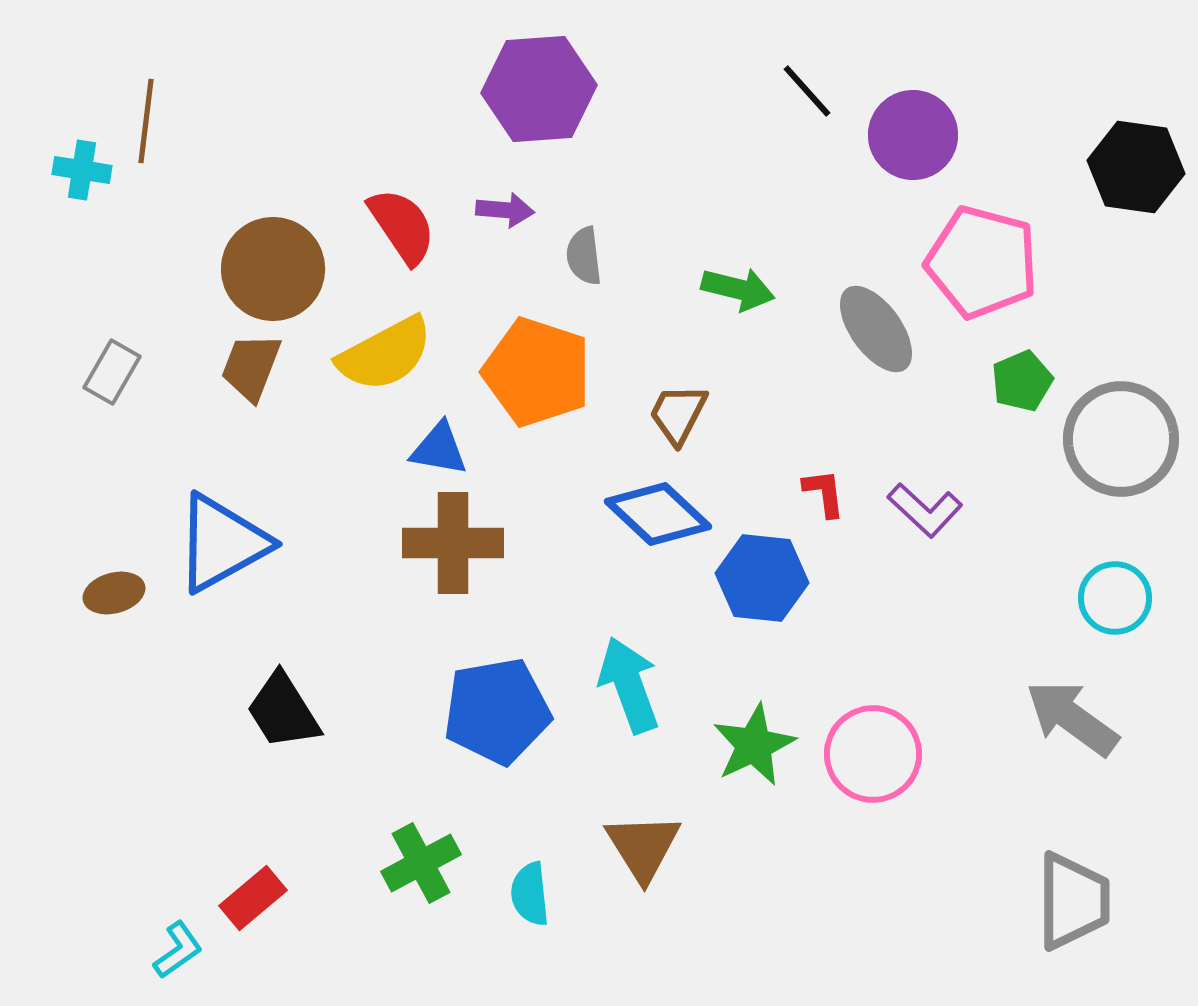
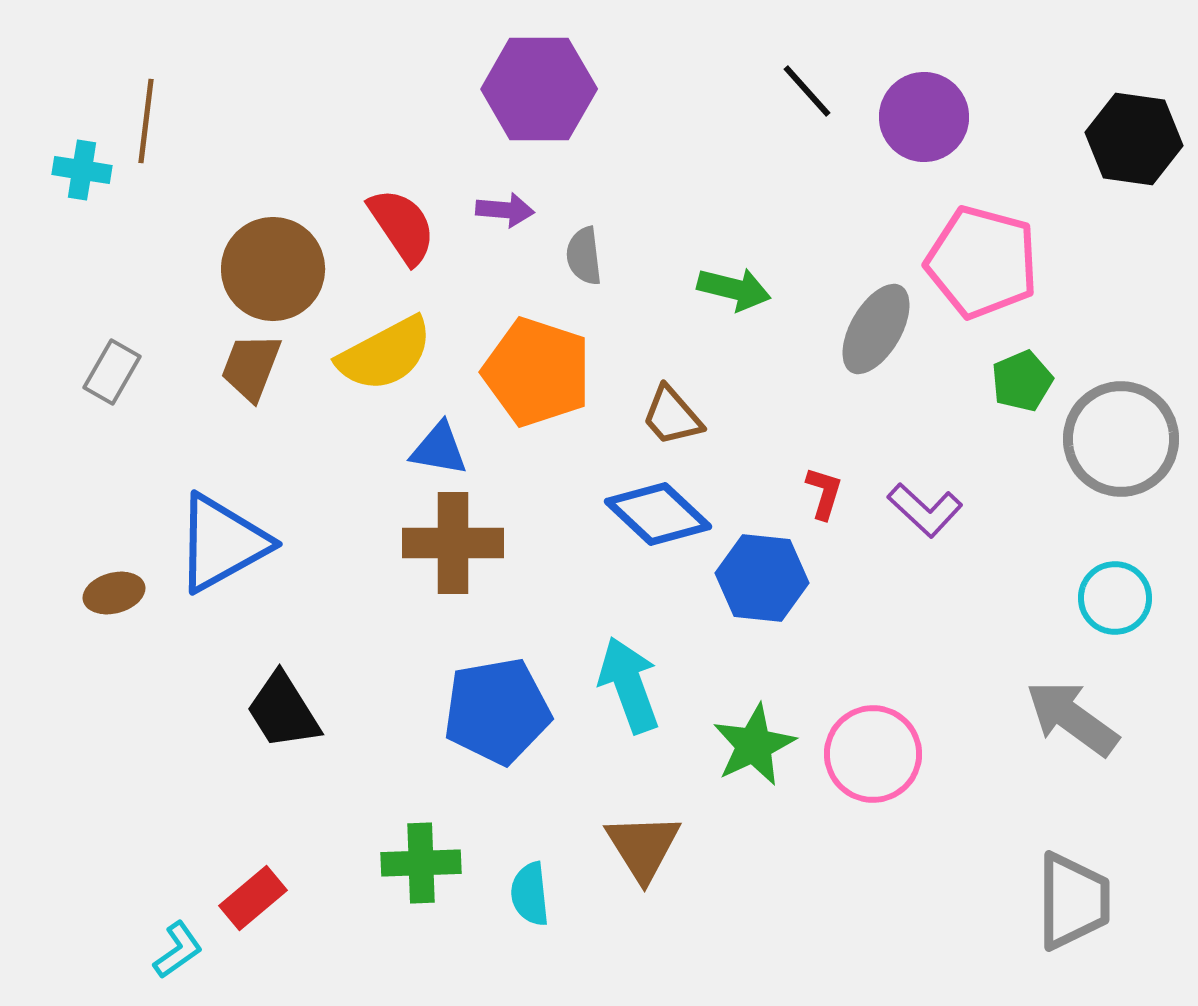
purple hexagon at (539, 89): rotated 4 degrees clockwise
purple circle at (913, 135): moved 11 px right, 18 px up
black hexagon at (1136, 167): moved 2 px left, 28 px up
green arrow at (738, 289): moved 4 px left
gray ellipse at (876, 329): rotated 66 degrees clockwise
brown trapezoid at (678, 414): moved 6 px left, 2 px down; rotated 68 degrees counterclockwise
red L-shape at (824, 493): rotated 24 degrees clockwise
green cross at (421, 863): rotated 26 degrees clockwise
